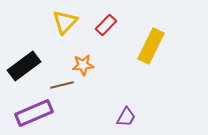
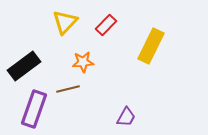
orange star: moved 3 px up
brown line: moved 6 px right, 4 px down
purple rectangle: moved 4 px up; rotated 48 degrees counterclockwise
